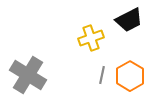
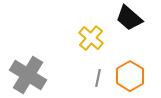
black trapezoid: moved 2 px up; rotated 68 degrees clockwise
yellow cross: rotated 30 degrees counterclockwise
gray line: moved 4 px left, 3 px down
